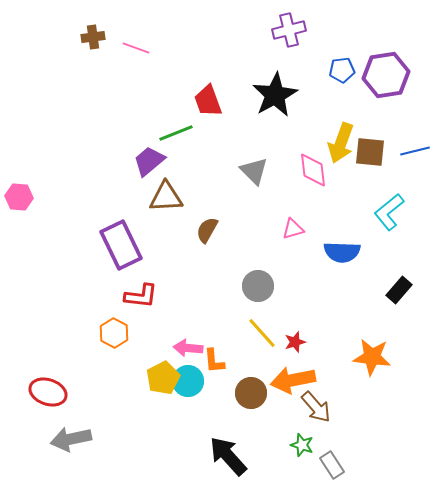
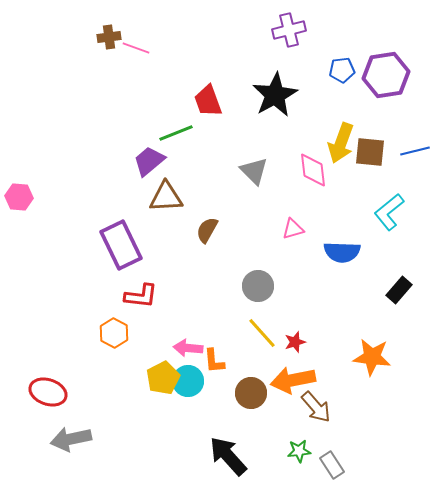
brown cross: moved 16 px right
green star: moved 3 px left, 6 px down; rotated 25 degrees counterclockwise
